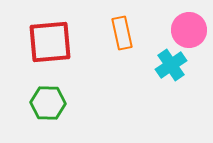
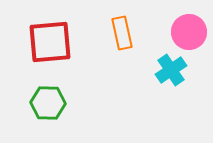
pink circle: moved 2 px down
cyan cross: moved 5 px down
